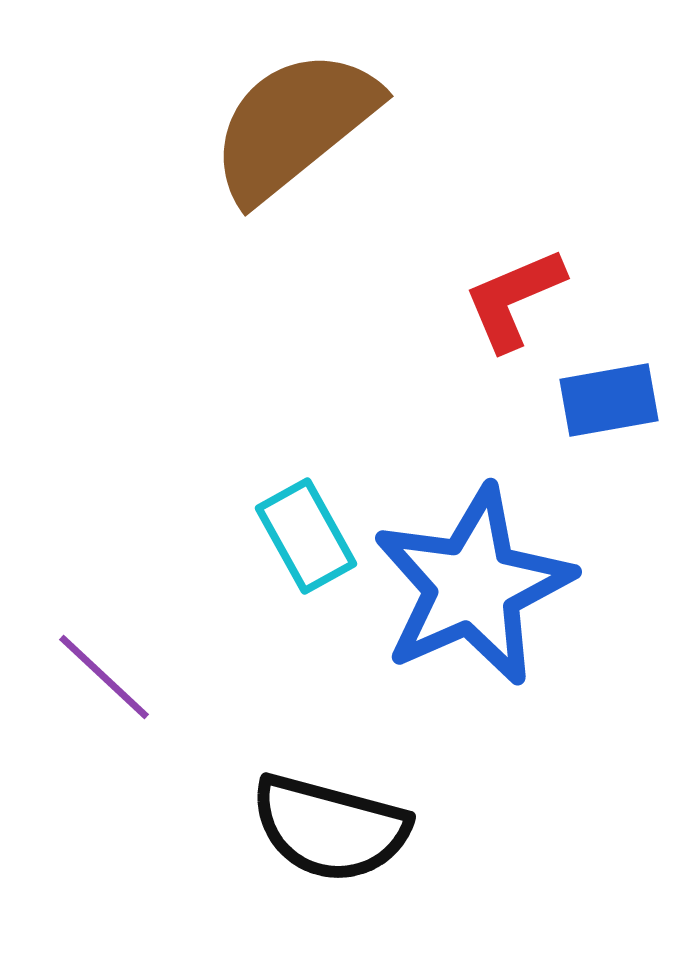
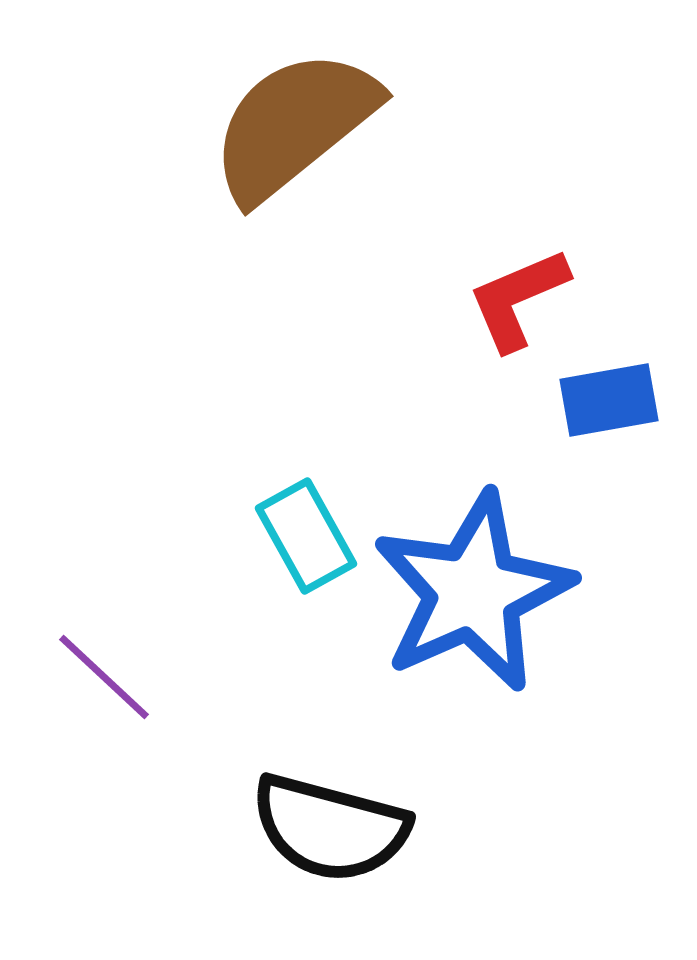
red L-shape: moved 4 px right
blue star: moved 6 px down
